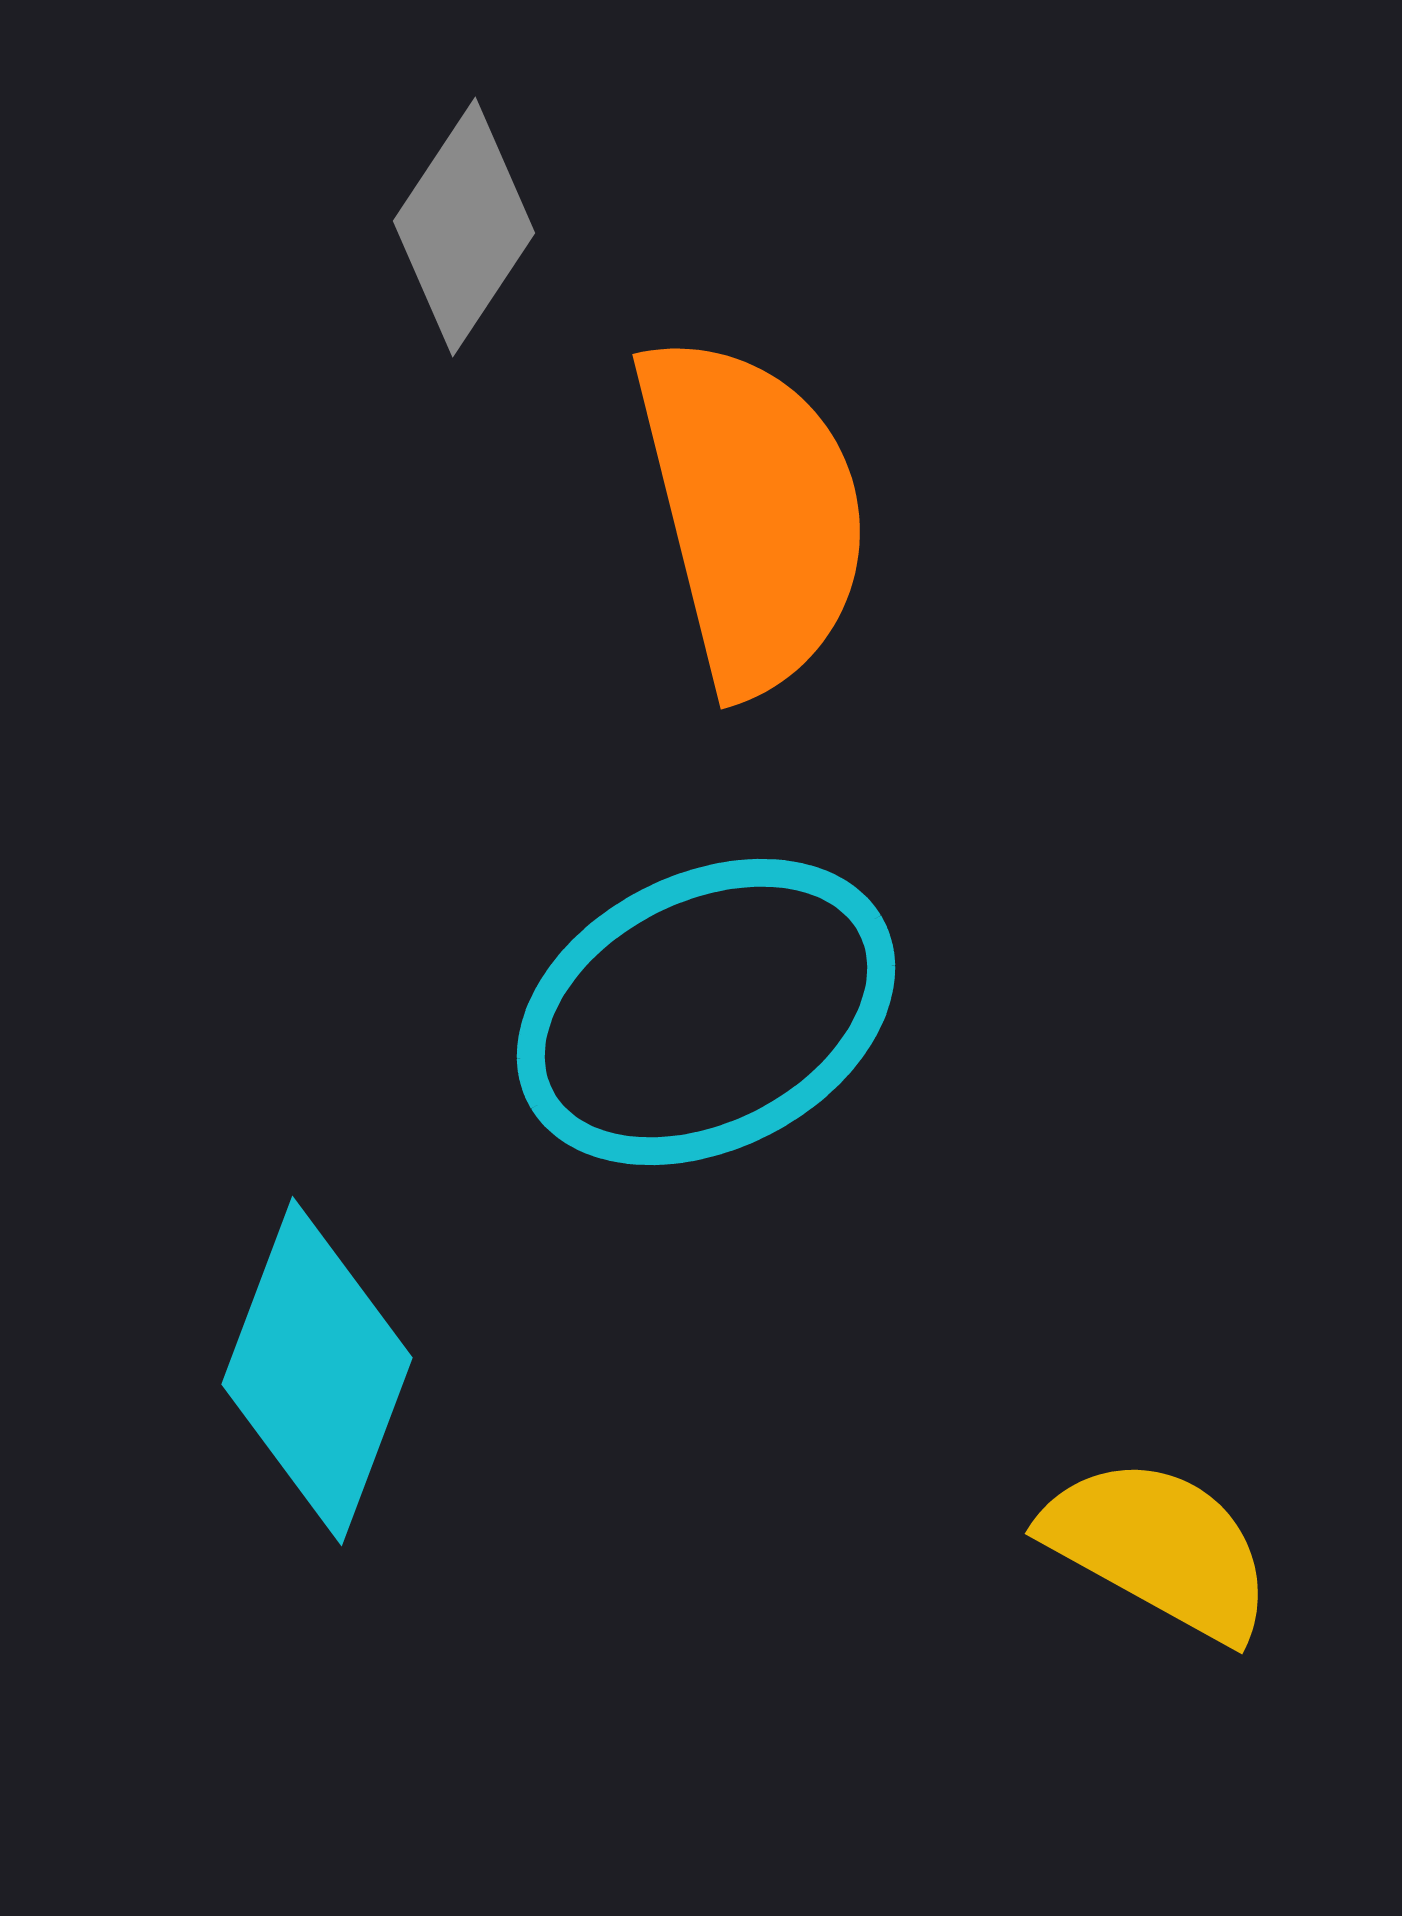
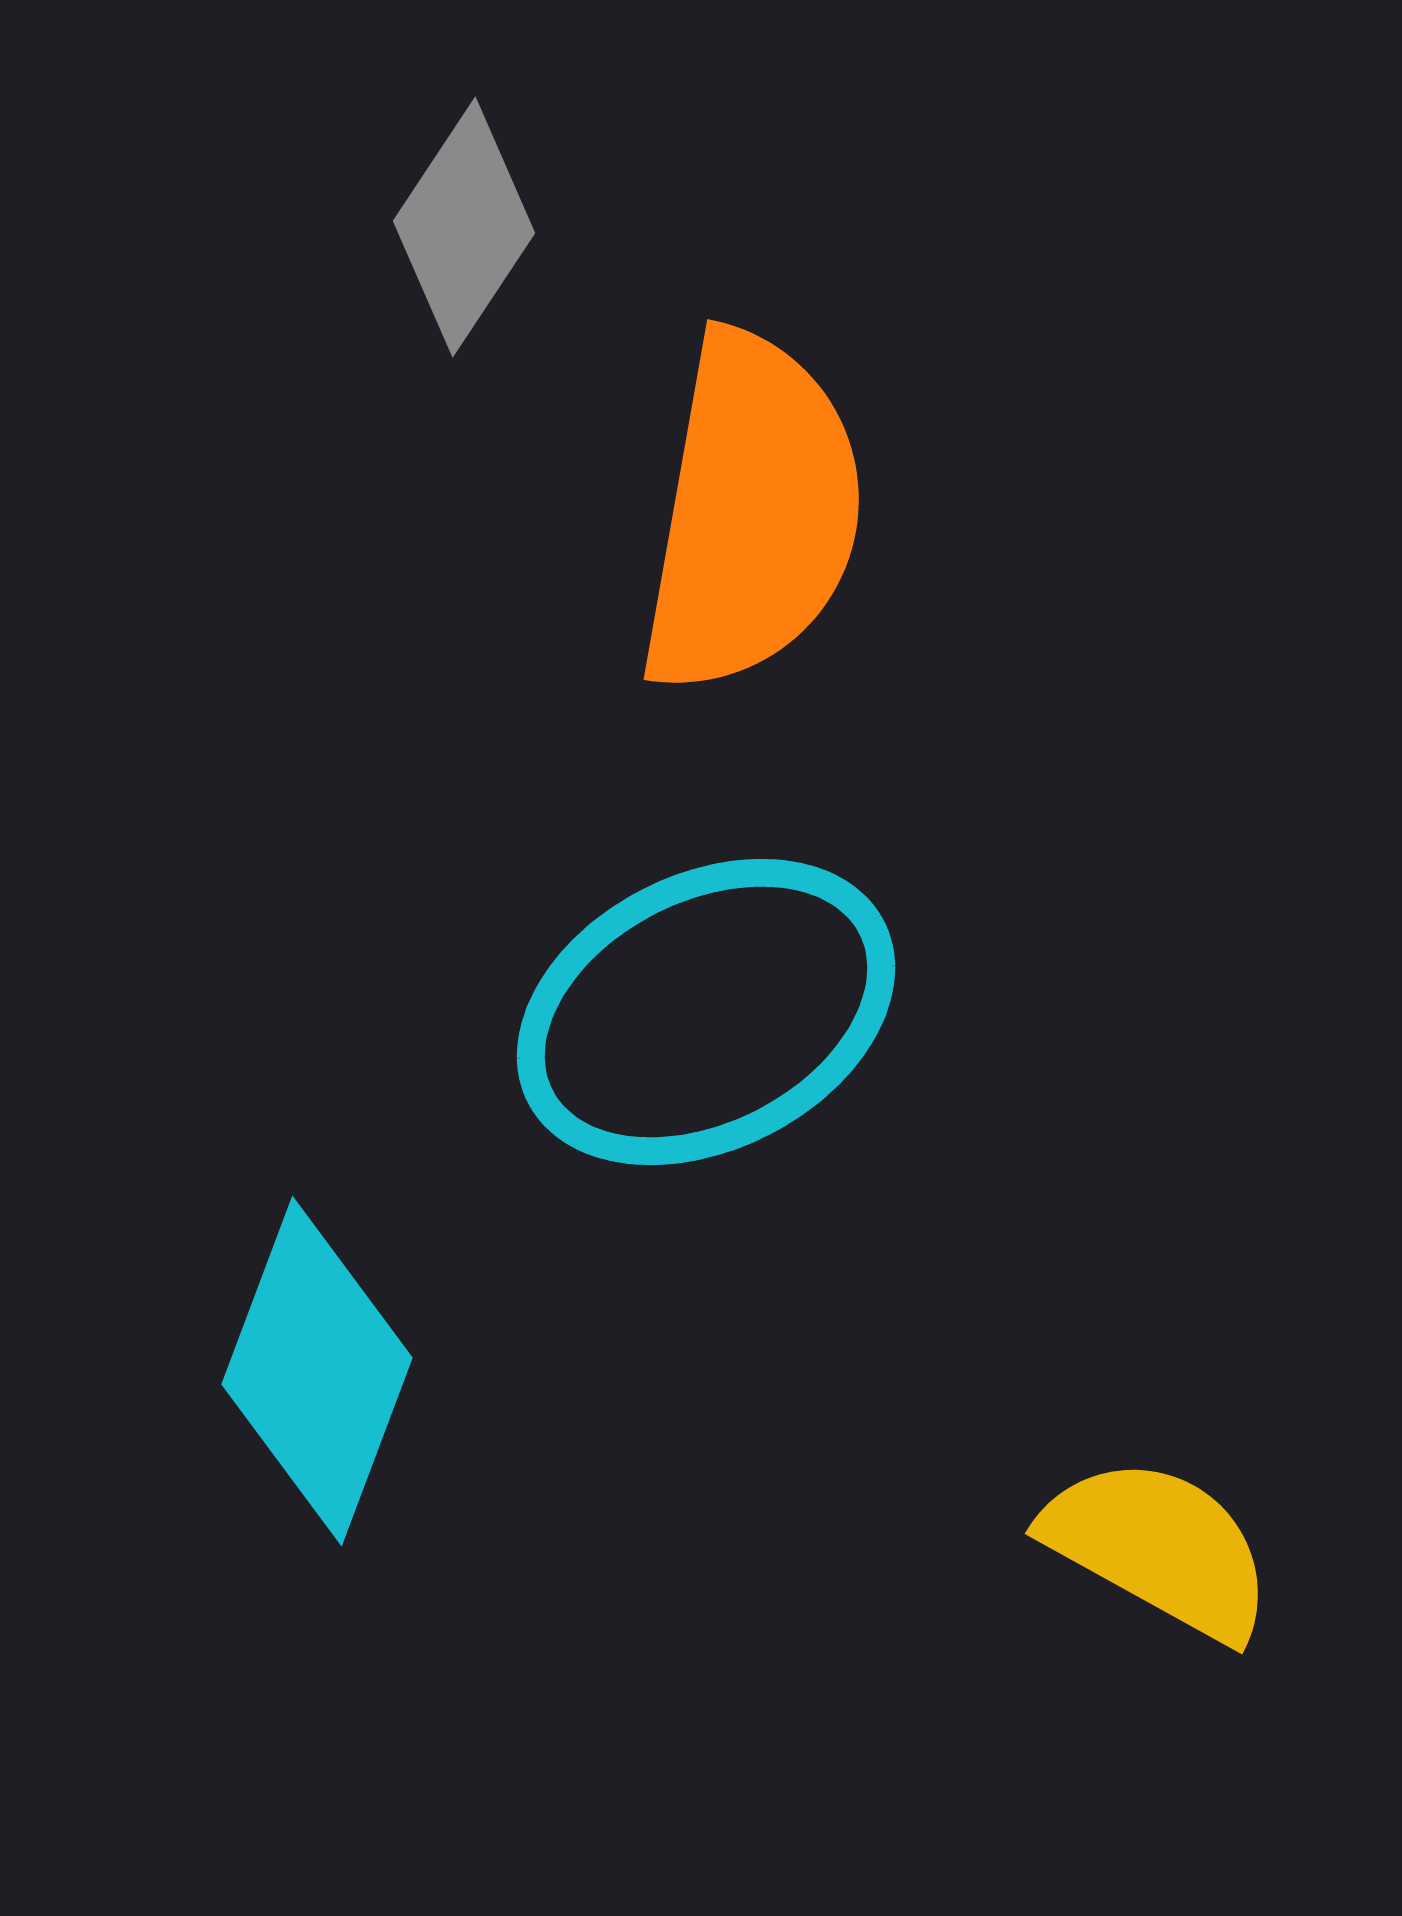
orange semicircle: rotated 24 degrees clockwise
